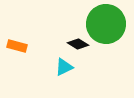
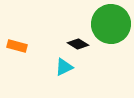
green circle: moved 5 px right
